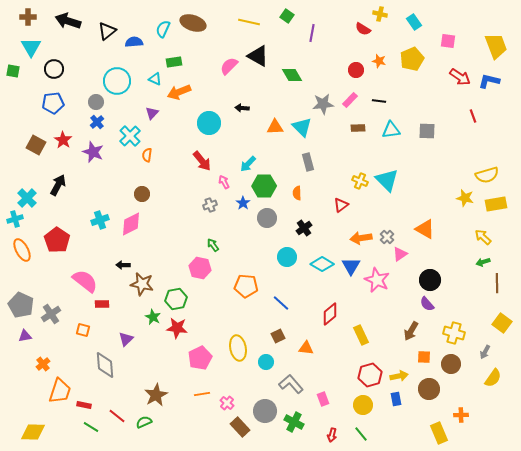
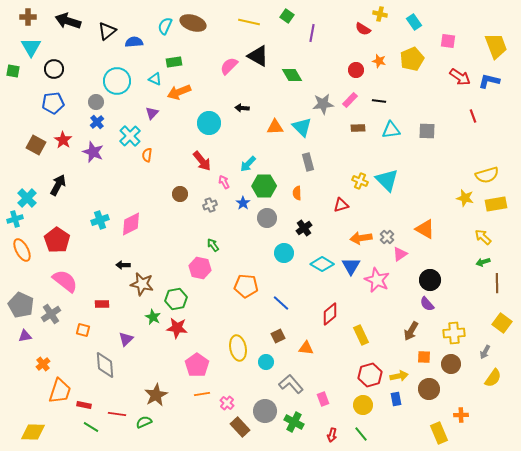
cyan semicircle at (163, 29): moved 2 px right, 3 px up
brown circle at (142, 194): moved 38 px right
red triangle at (341, 205): rotated 21 degrees clockwise
cyan circle at (287, 257): moved 3 px left, 4 px up
pink semicircle at (85, 281): moved 20 px left
yellow cross at (454, 333): rotated 20 degrees counterclockwise
pink pentagon at (200, 358): moved 3 px left, 7 px down; rotated 10 degrees counterclockwise
red line at (117, 416): moved 2 px up; rotated 30 degrees counterclockwise
